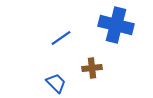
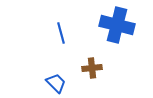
blue cross: moved 1 px right
blue line: moved 5 px up; rotated 70 degrees counterclockwise
